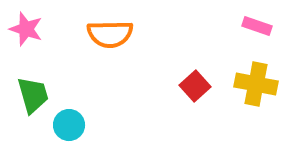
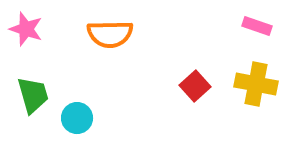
cyan circle: moved 8 px right, 7 px up
